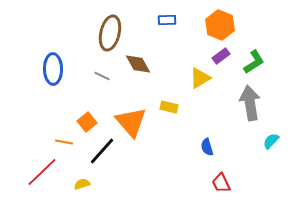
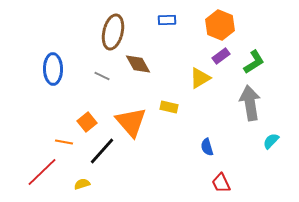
brown ellipse: moved 3 px right, 1 px up
